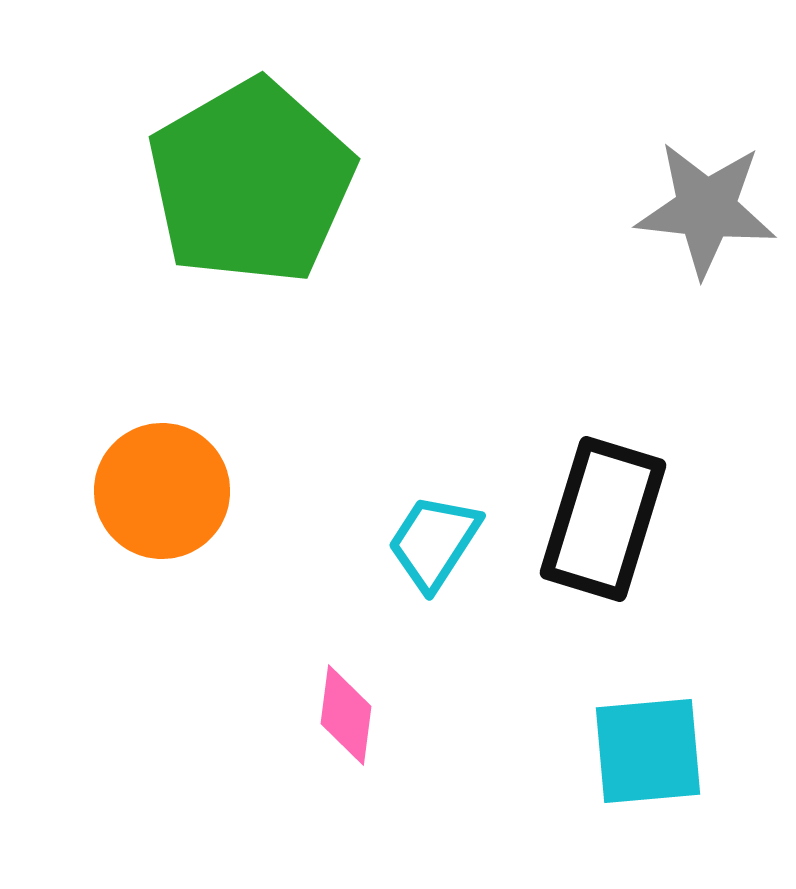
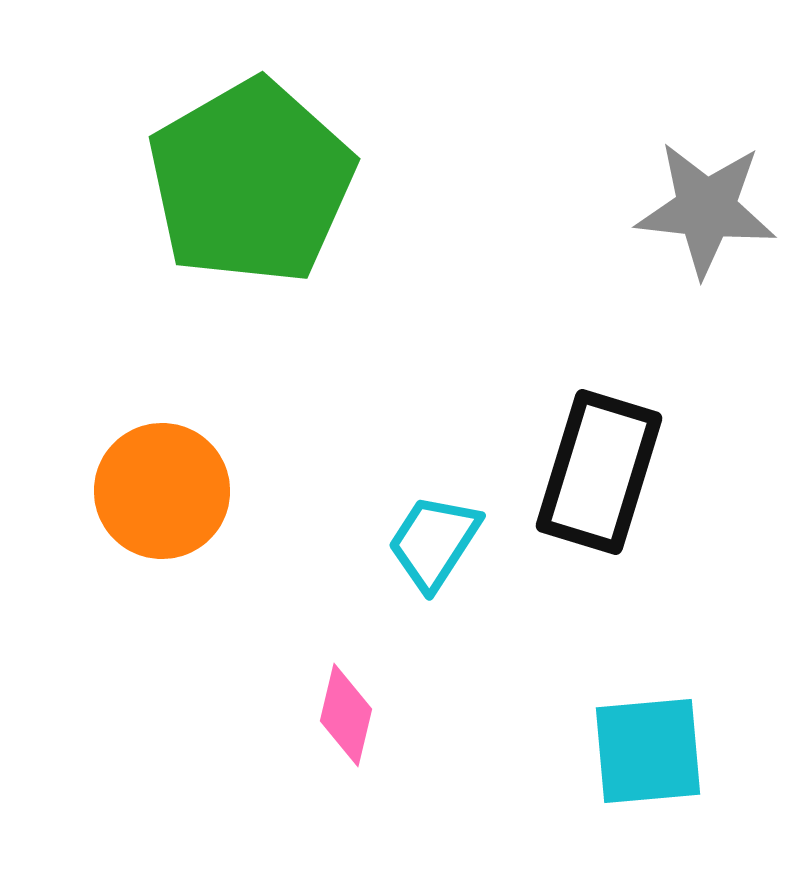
black rectangle: moved 4 px left, 47 px up
pink diamond: rotated 6 degrees clockwise
